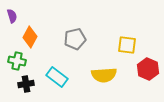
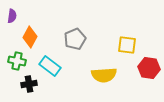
purple semicircle: rotated 24 degrees clockwise
gray pentagon: rotated 10 degrees counterclockwise
red hexagon: moved 1 px right, 1 px up; rotated 15 degrees counterclockwise
cyan rectangle: moved 7 px left, 11 px up
black cross: moved 3 px right
